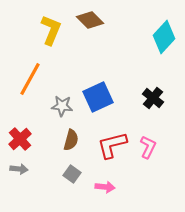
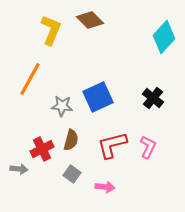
red cross: moved 22 px right, 10 px down; rotated 15 degrees clockwise
